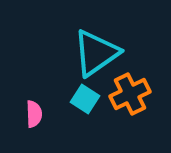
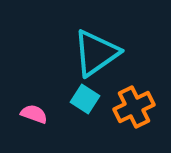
orange cross: moved 4 px right, 13 px down
pink semicircle: rotated 68 degrees counterclockwise
